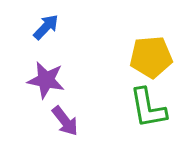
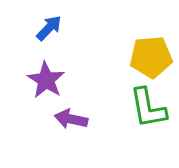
blue arrow: moved 3 px right, 1 px down
purple star: rotated 21 degrees clockwise
purple arrow: moved 6 px right, 2 px up; rotated 140 degrees clockwise
